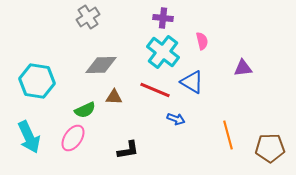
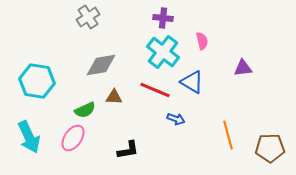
gray diamond: rotated 8 degrees counterclockwise
